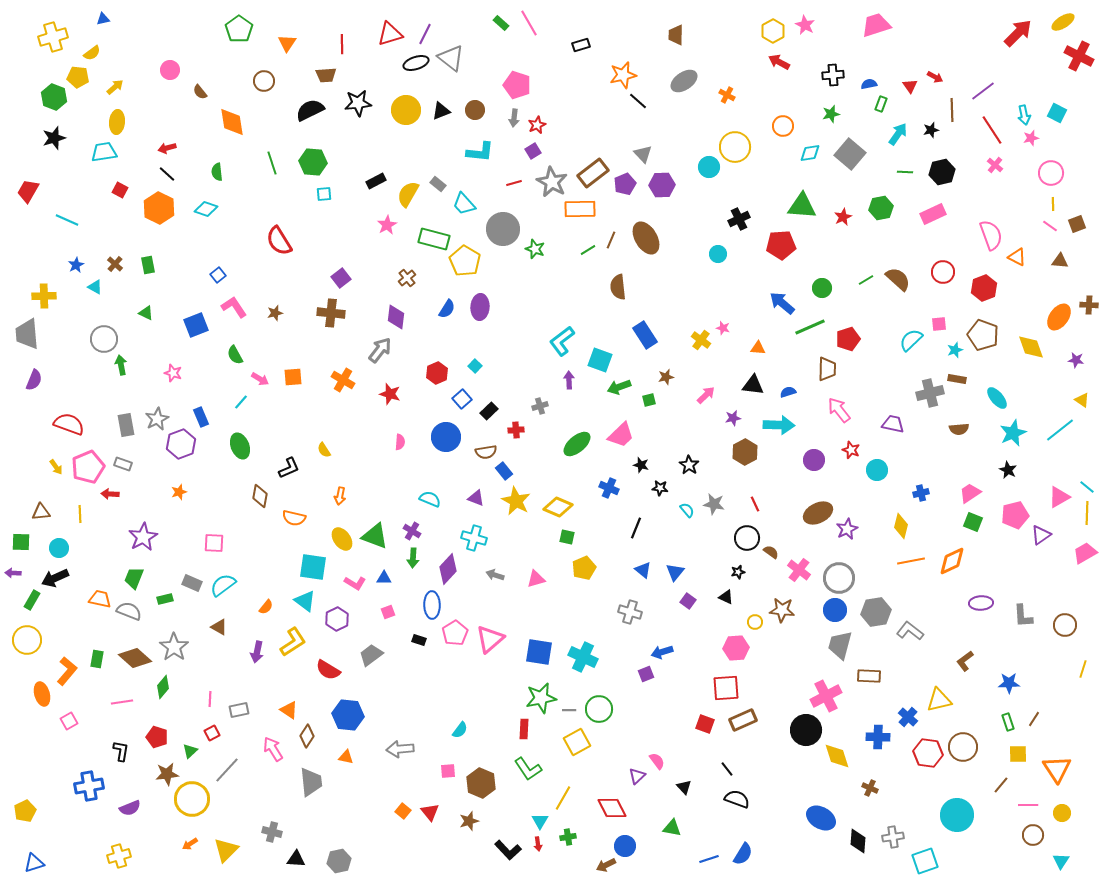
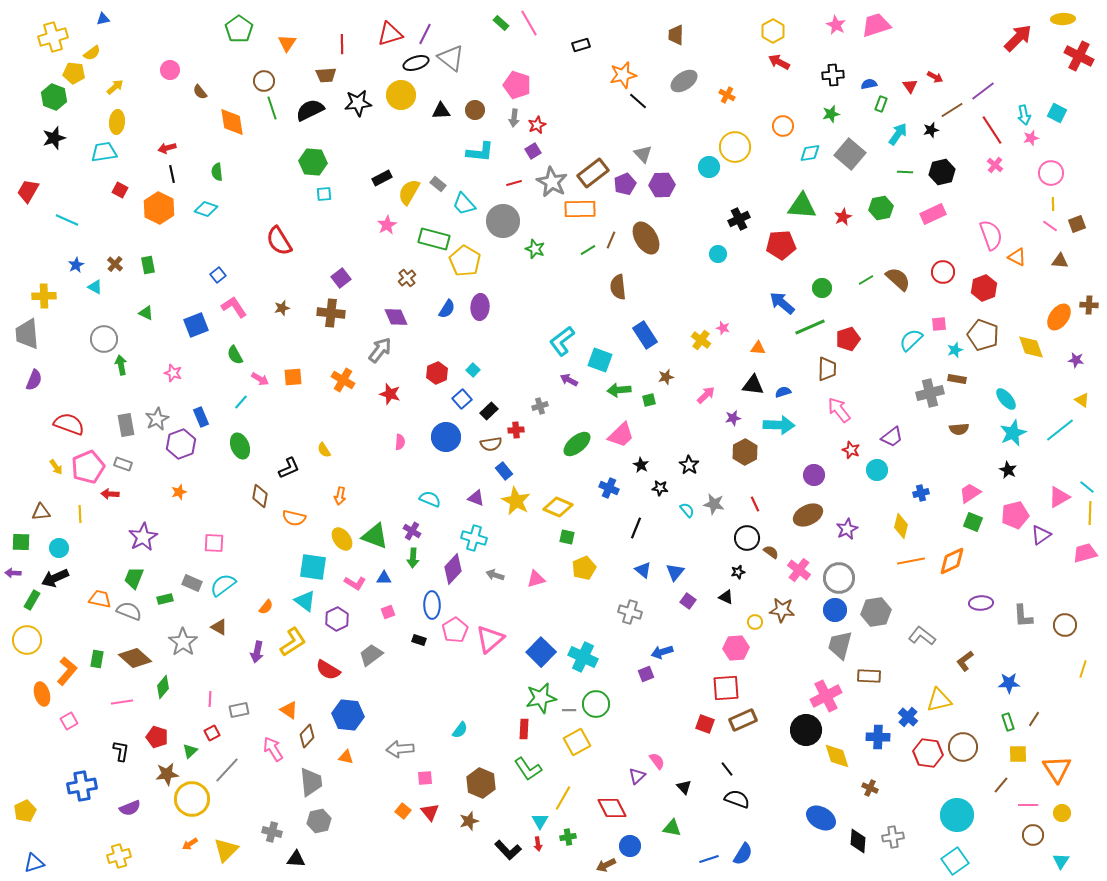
yellow ellipse at (1063, 22): moved 3 px up; rotated 30 degrees clockwise
pink star at (805, 25): moved 31 px right
red arrow at (1018, 33): moved 5 px down
yellow pentagon at (78, 77): moved 4 px left, 4 px up
yellow circle at (406, 110): moved 5 px left, 15 px up
brown line at (952, 110): rotated 60 degrees clockwise
black triangle at (441, 111): rotated 18 degrees clockwise
green line at (272, 163): moved 55 px up
black line at (167, 174): moved 5 px right; rotated 36 degrees clockwise
black rectangle at (376, 181): moved 6 px right, 3 px up
yellow semicircle at (408, 194): moved 1 px right, 2 px up
gray circle at (503, 229): moved 8 px up
brown star at (275, 313): moved 7 px right, 5 px up
purple diamond at (396, 317): rotated 30 degrees counterclockwise
cyan square at (475, 366): moved 2 px left, 4 px down
purple arrow at (569, 380): rotated 60 degrees counterclockwise
green arrow at (619, 387): moved 3 px down; rotated 15 degrees clockwise
blue semicircle at (788, 392): moved 5 px left
cyan ellipse at (997, 398): moved 9 px right, 1 px down
purple trapezoid at (893, 424): moved 1 px left, 13 px down; rotated 130 degrees clockwise
brown semicircle at (486, 452): moved 5 px right, 8 px up
purple circle at (814, 460): moved 15 px down
black star at (641, 465): rotated 14 degrees clockwise
brown ellipse at (818, 513): moved 10 px left, 2 px down
yellow line at (1087, 513): moved 3 px right
pink trapezoid at (1085, 553): rotated 15 degrees clockwise
purple diamond at (448, 569): moved 5 px right
gray L-shape at (910, 631): moved 12 px right, 5 px down
pink pentagon at (455, 633): moved 3 px up
gray star at (174, 647): moved 9 px right, 5 px up
blue square at (539, 652): moved 2 px right; rotated 36 degrees clockwise
green circle at (599, 709): moved 3 px left, 5 px up
brown diamond at (307, 736): rotated 10 degrees clockwise
pink square at (448, 771): moved 23 px left, 7 px down
blue cross at (89, 786): moved 7 px left
blue circle at (625, 846): moved 5 px right
gray hexagon at (339, 861): moved 20 px left, 40 px up
cyan square at (925, 861): moved 30 px right; rotated 16 degrees counterclockwise
